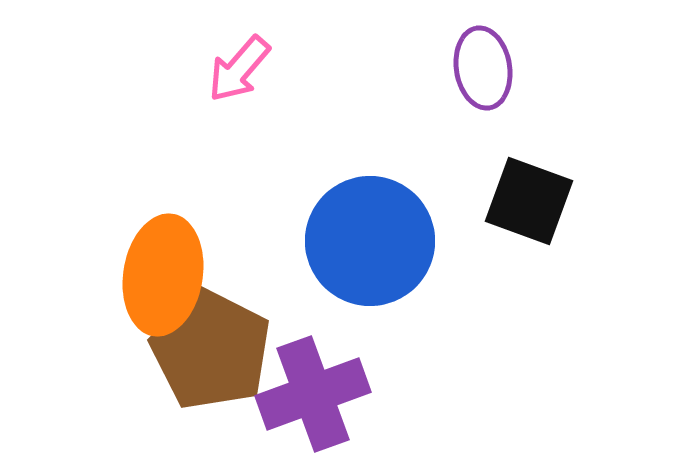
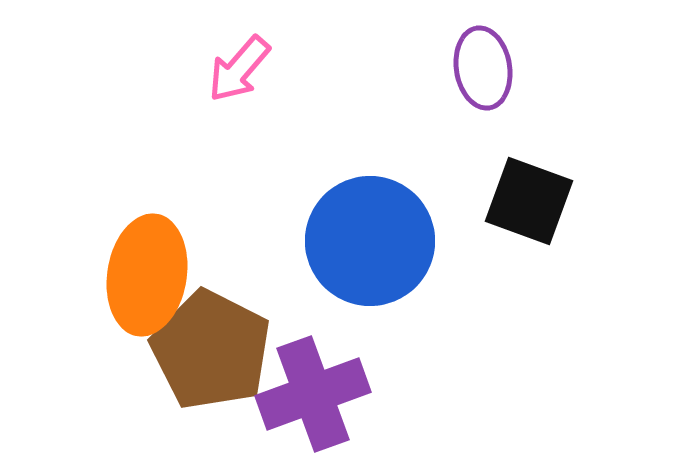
orange ellipse: moved 16 px left
